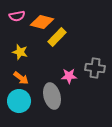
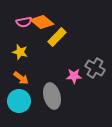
pink semicircle: moved 7 px right, 6 px down
orange diamond: rotated 25 degrees clockwise
gray cross: rotated 24 degrees clockwise
pink star: moved 5 px right
